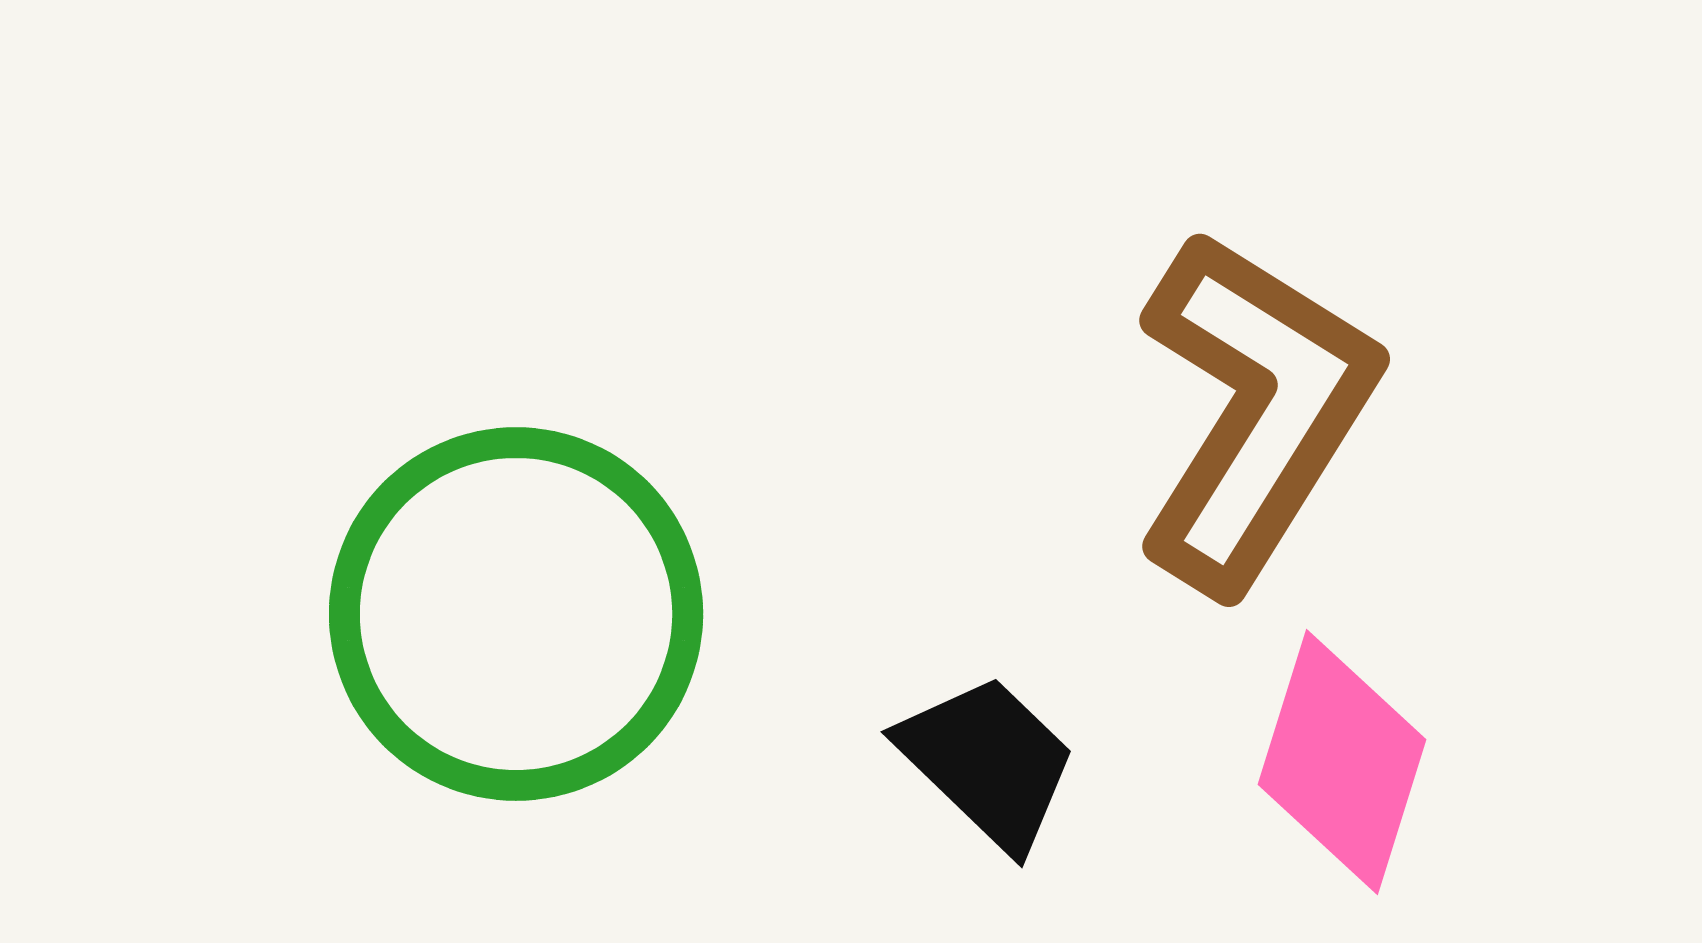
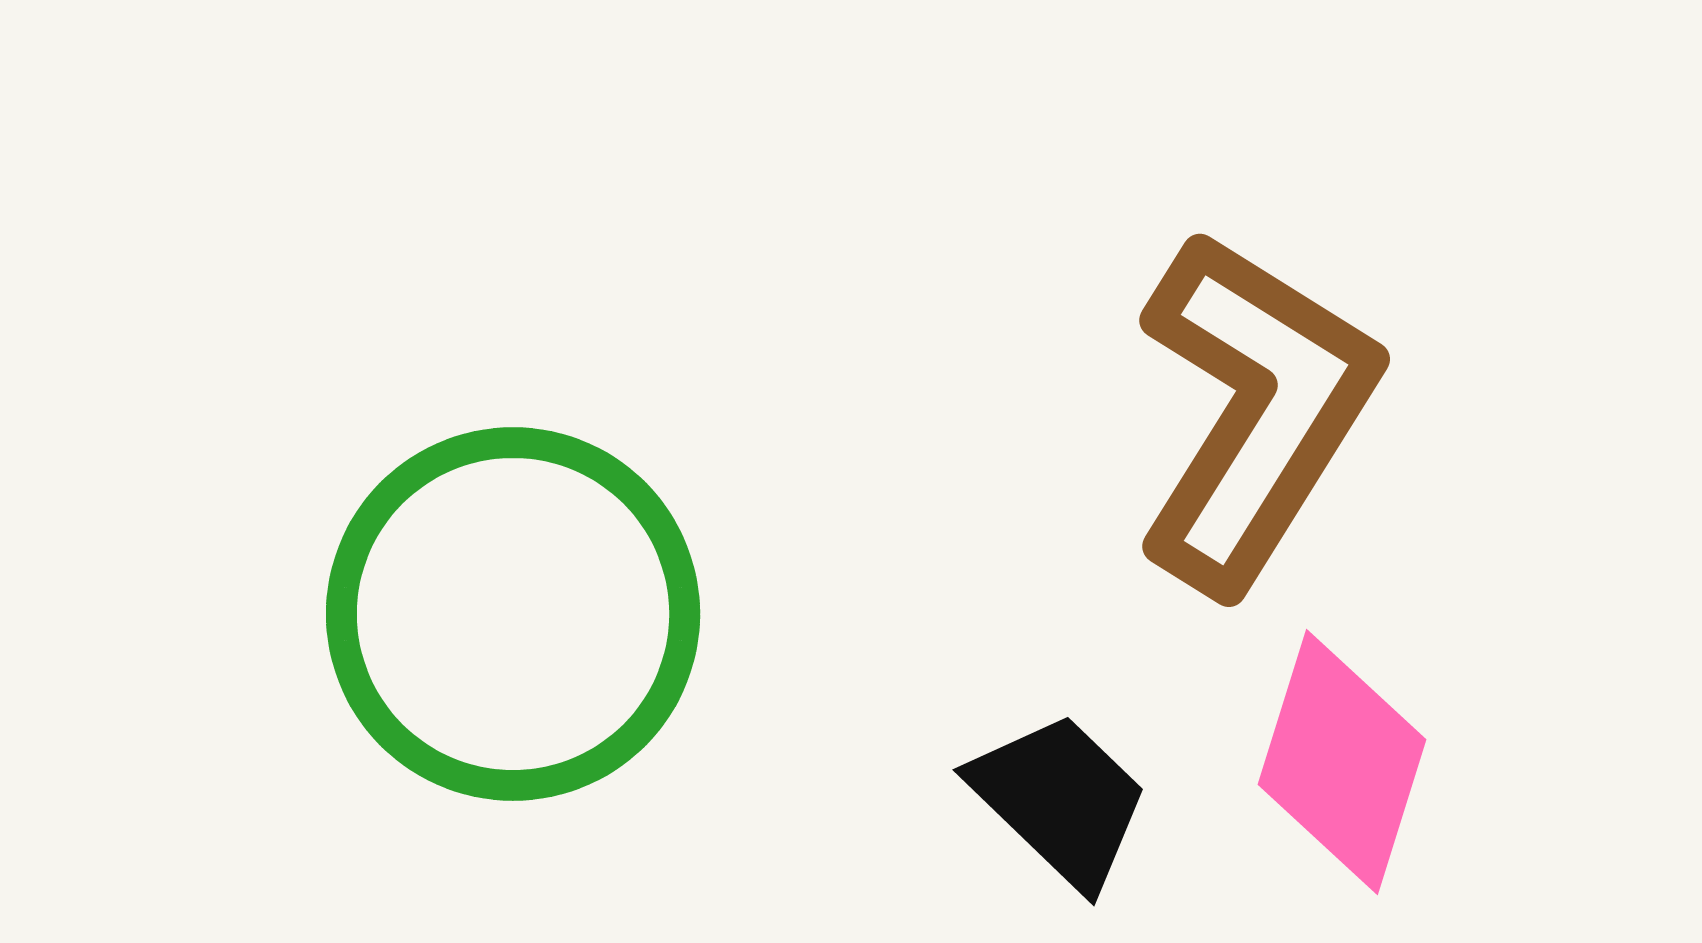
green circle: moved 3 px left
black trapezoid: moved 72 px right, 38 px down
